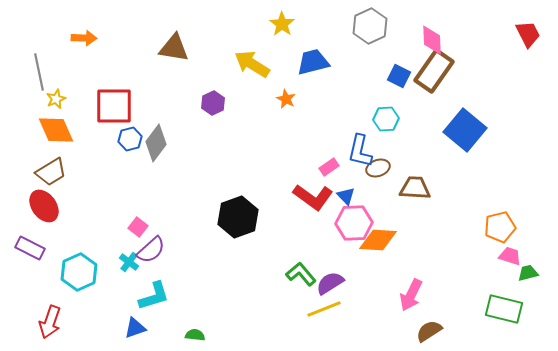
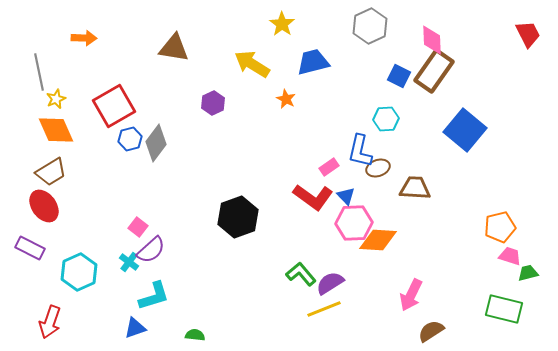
red square at (114, 106): rotated 30 degrees counterclockwise
brown semicircle at (429, 331): moved 2 px right
